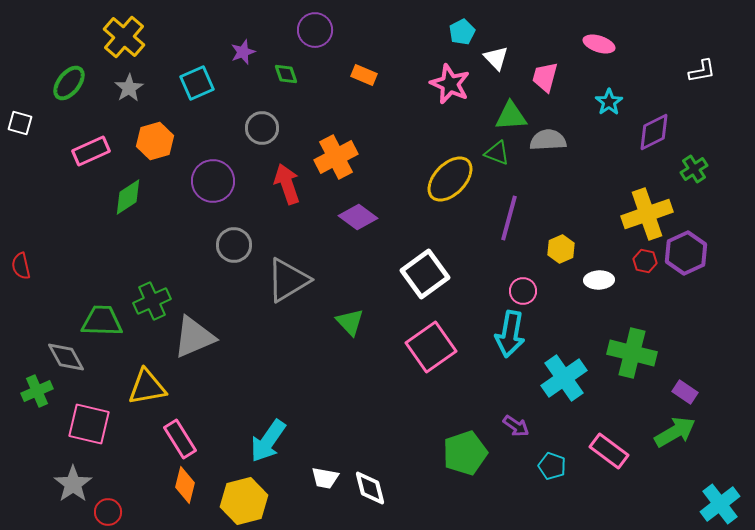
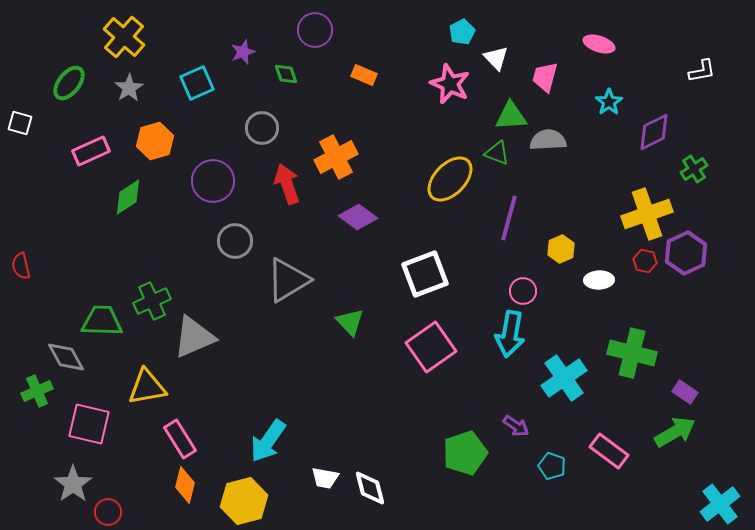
gray circle at (234, 245): moved 1 px right, 4 px up
white square at (425, 274): rotated 15 degrees clockwise
